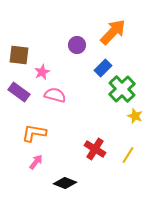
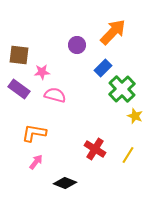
pink star: rotated 21 degrees clockwise
purple rectangle: moved 3 px up
